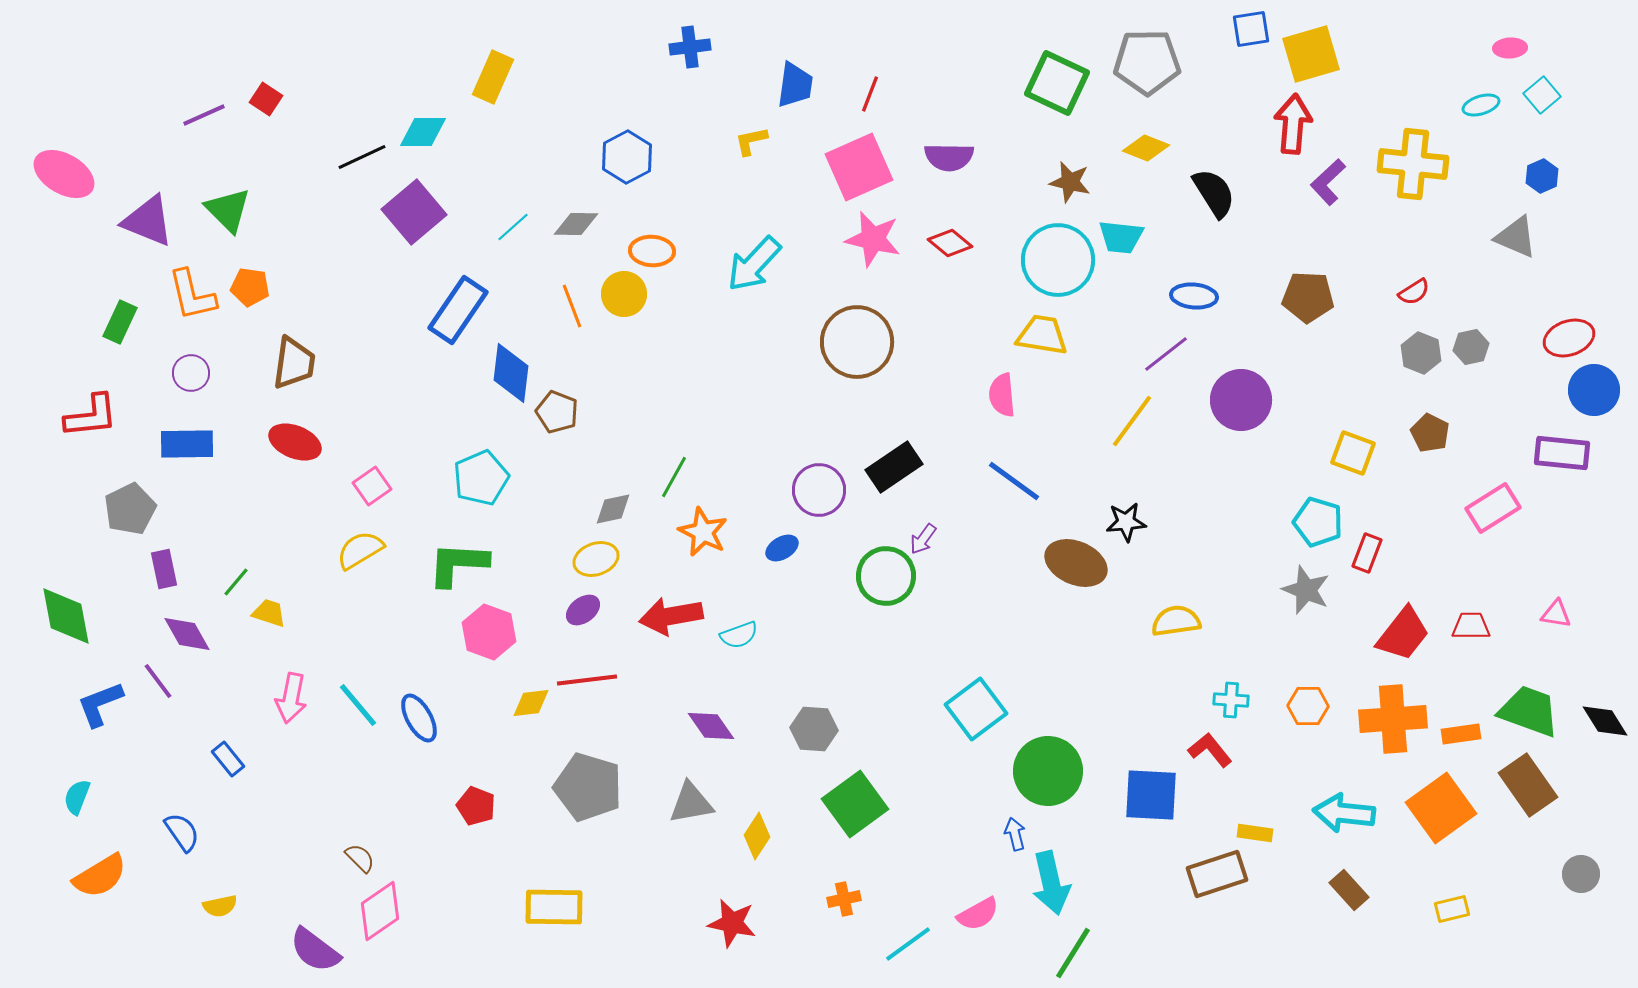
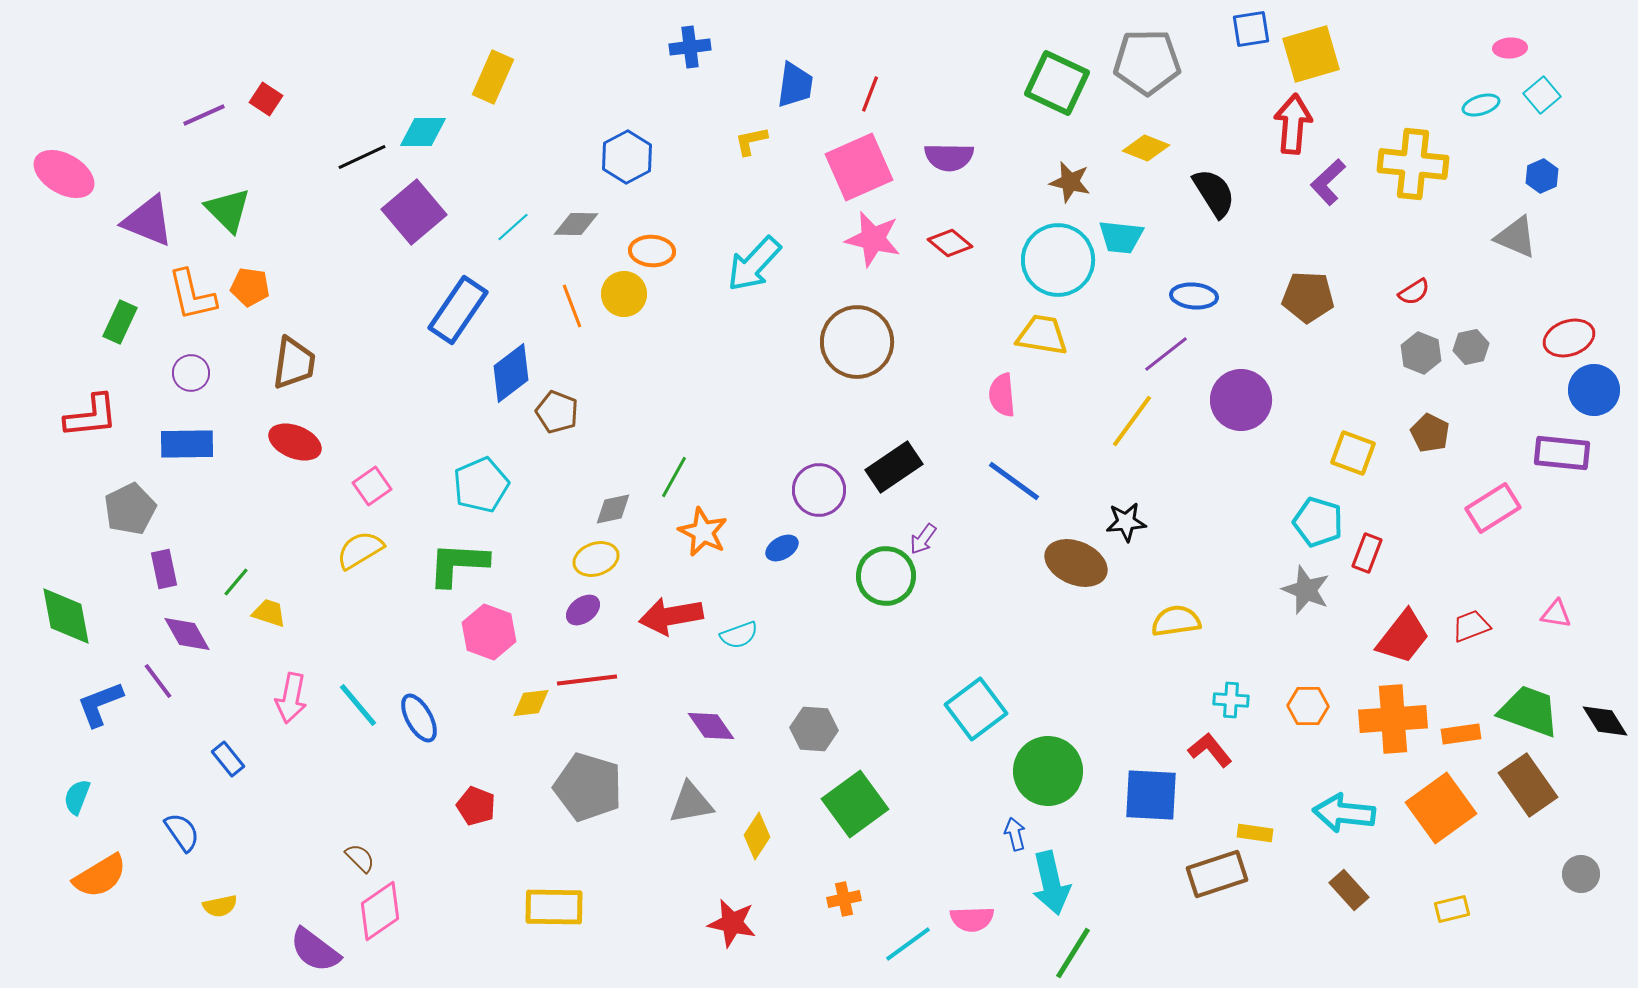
blue diamond at (511, 373): rotated 46 degrees clockwise
cyan pentagon at (481, 478): moved 7 px down
red trapezoid at (1471, 626): rotated 21 degrees counterclockwise
red trapezoid at (1403, 634): moved 3 px down
pink semicircle at (978, 914): moved 6 px left, 5 px down; rotated 27 degrees clockwise
